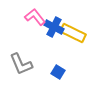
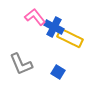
yellow rectangle: moved 3 px left, 5 px down
